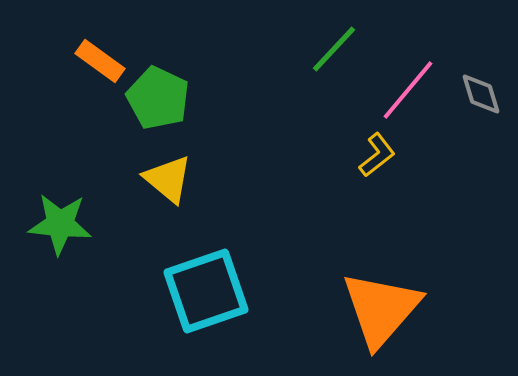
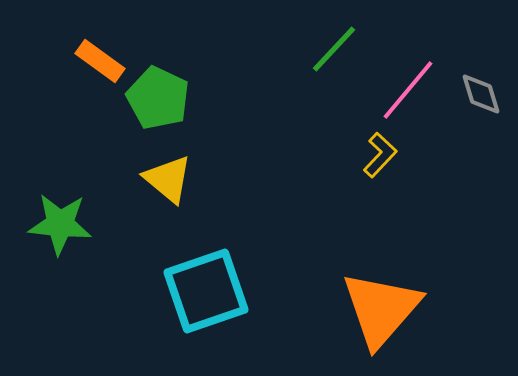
yellow L-shape: moved 3 px right; rotated 9 degrees counterclockwise
